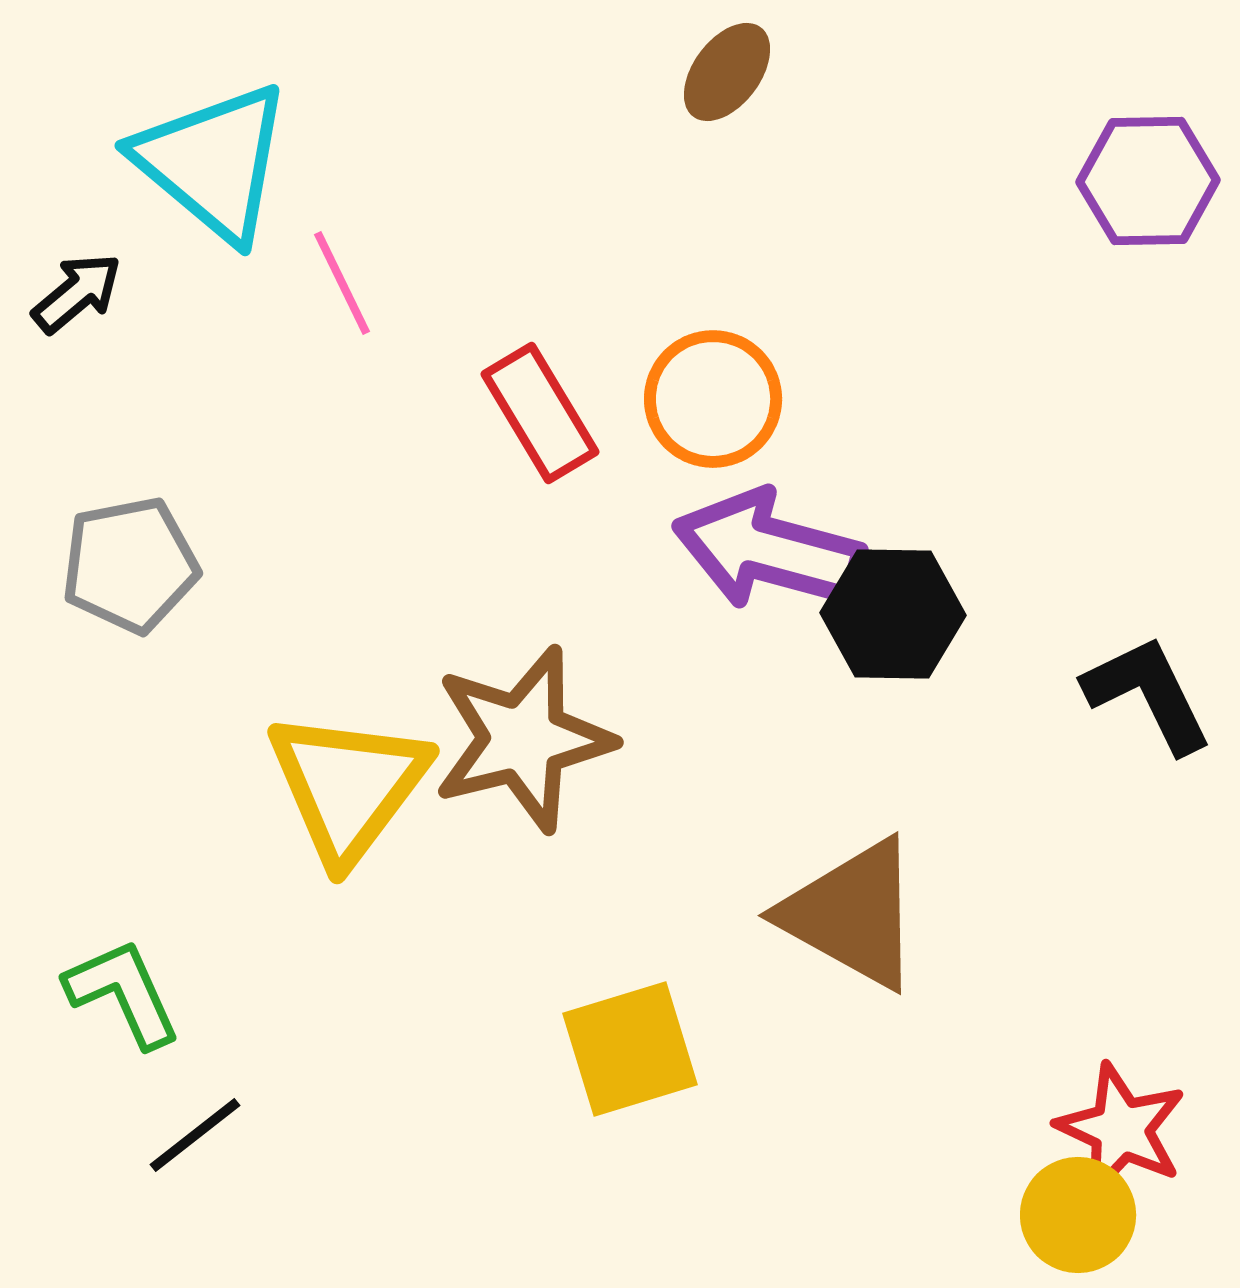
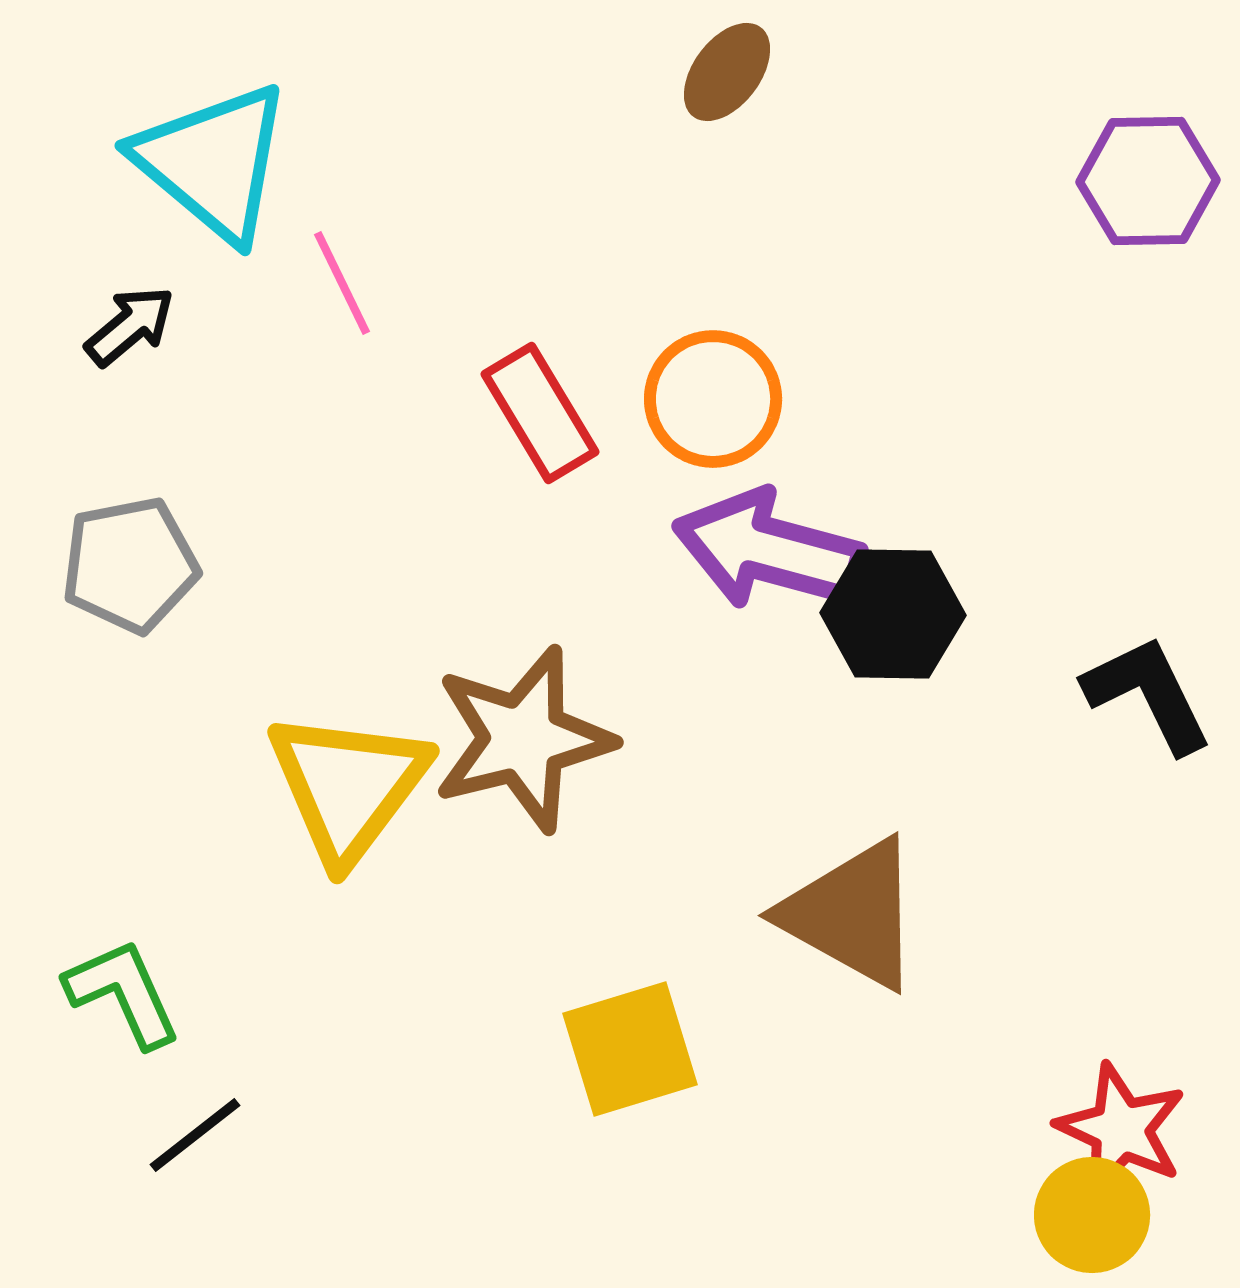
black arrow: moved 53 px right, 33 px down
yellow circle: moved 14 px right
